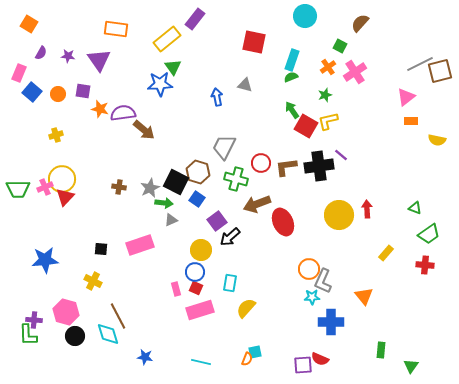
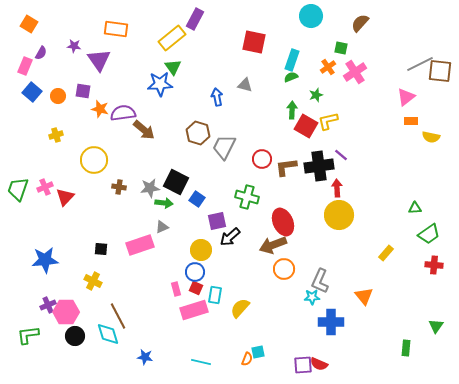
cyan circle at (305, 16): moved 6 px right
purple rectangle at (195, 19): rotated 10 degrees counterclockwise
yellow rectangle at (167, 39): moved 5 px right, 1 px up
green square at (340, 46): moved 1 px right, 2 px down; rotated 16 degrees counterclockwise
purple star at (68, 56): moved 6 px right, 10 px up
brown square at (440, 71): rotated 20 degrees clockwise
pink rectangle at (19, 73): moved 6 px right, 7 px up
orange circle at (58, 94): moved 2 px down
green star at (325, 95): moved 9 px left
green arrow at (292, 110): rotated 36 degrees clockwise
yellow semicircle at (437, 140): moved 6 px left, 3 px up
red circle at (261, 163): moved 1 px right, 4 px up
brown hexagon at (198, 172): moved 39 px up
yellow circle at (62, 179): moved 32 px right, 19 px up
green cross at (236, 179): moved 11 px right, 18 px down
gray star at (150, 188): rotated 18 degrees clockwise
green trapezoid at (18, 189): rotated 110 degrees clockwise
brown arrow at (257, 204): moved 16 px right, 41 px down
green triangle at (415, 208): rotated 24 degrees counterclockwise
red arrow at (367, 209): moved 30 px left, 21 px up
gray triangle at (171, 220): moved 9 px left, 7 px down
purple square at (217, 221): rotated 24 degrees clockwise
red cross at (425, 265): moved 9 px right
orange circle at (309, 269): moved 25 px left
gray L-shape at (323, 281): moved 3 px left
cyan rectangle at (230, 283): moved 15 px left, 12 px down
yellow semicircle at (246, 308): moved 6 px left
pink rectangle at (200, 310): moved 6 px left
pink hexagon at (66, 312): rotated 15 degrees counterclockwise
purple cross at (34, 320): moved 14 px right, 15 px up; rotated 28 degrees counterclockwise
green L-shape at (28, 335): rotated 85 degrees clockwise
green rectangle at (381, 350): moved 25 px right, 2 px up
cyan square at (255, 352): moved 3 px right
red semicircle at (320, 359): moved 1 px left, 5 px down
green triangle at (411, 366): moved 25 px right, 40 px up
